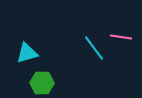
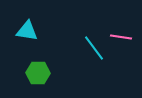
cyan triangle: moved 22 px up; rotated 25 degrees clockwise
green hexagon: moved 4 px left, 10 px up
